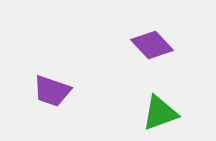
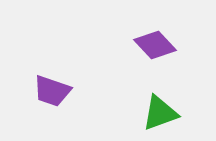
purple diamond: moved 3 px right
